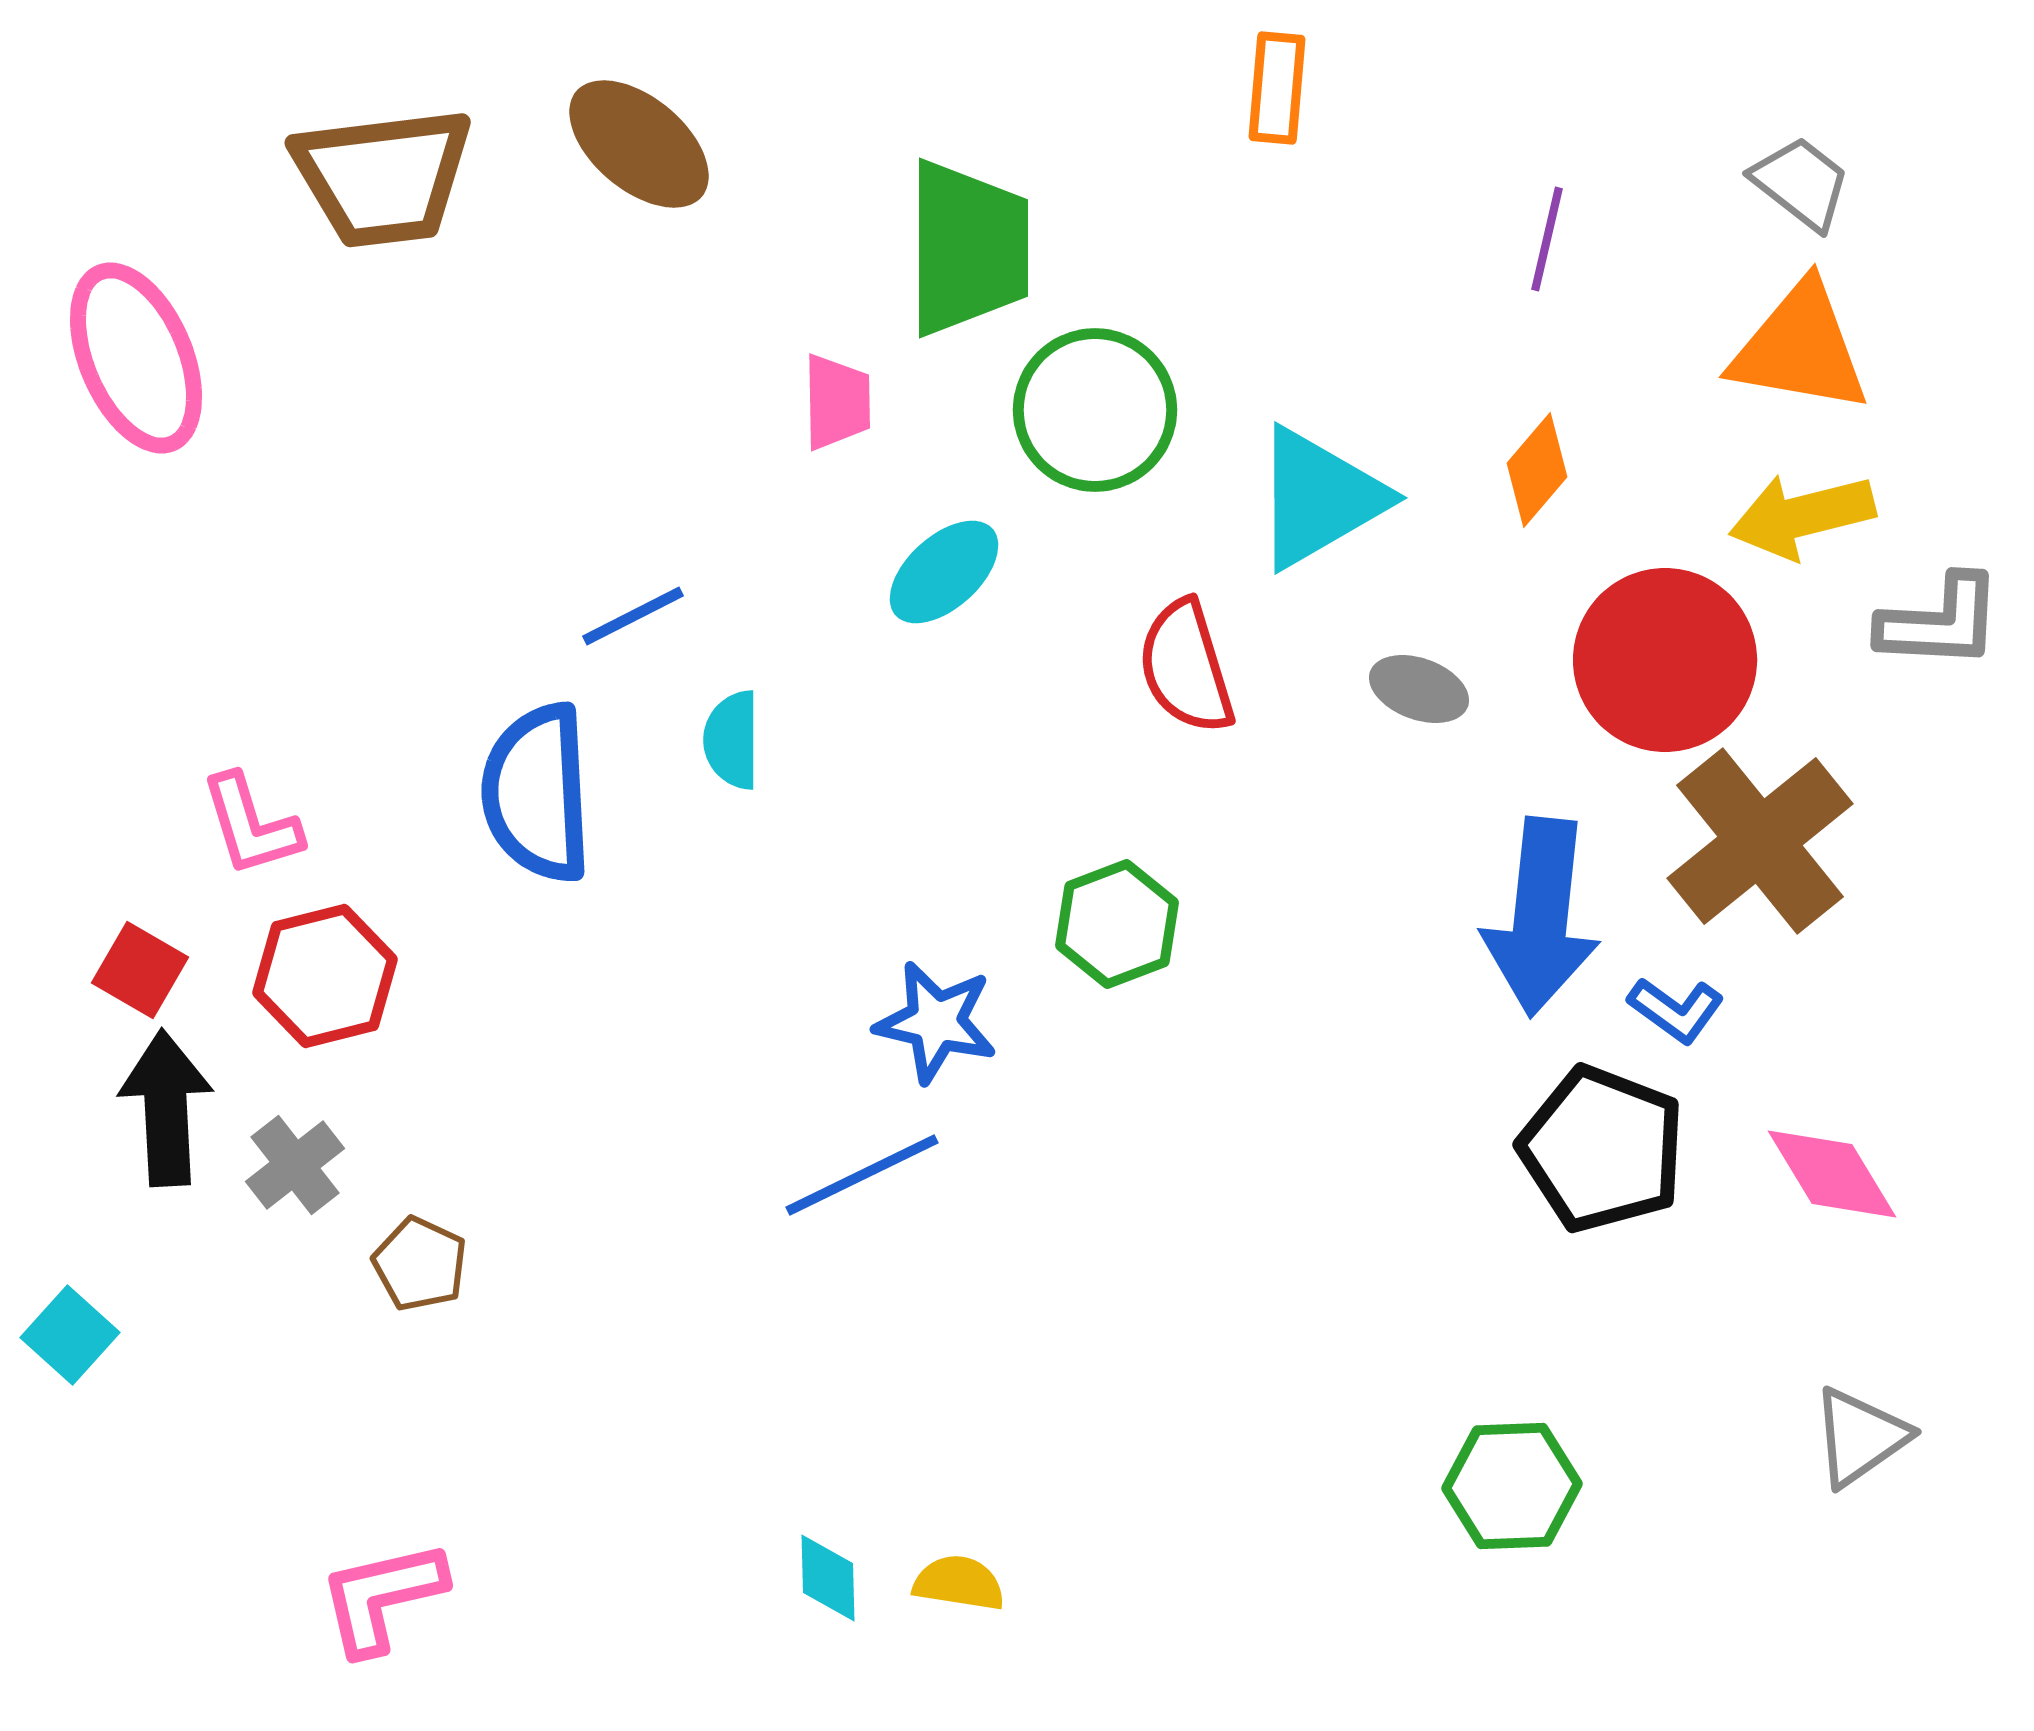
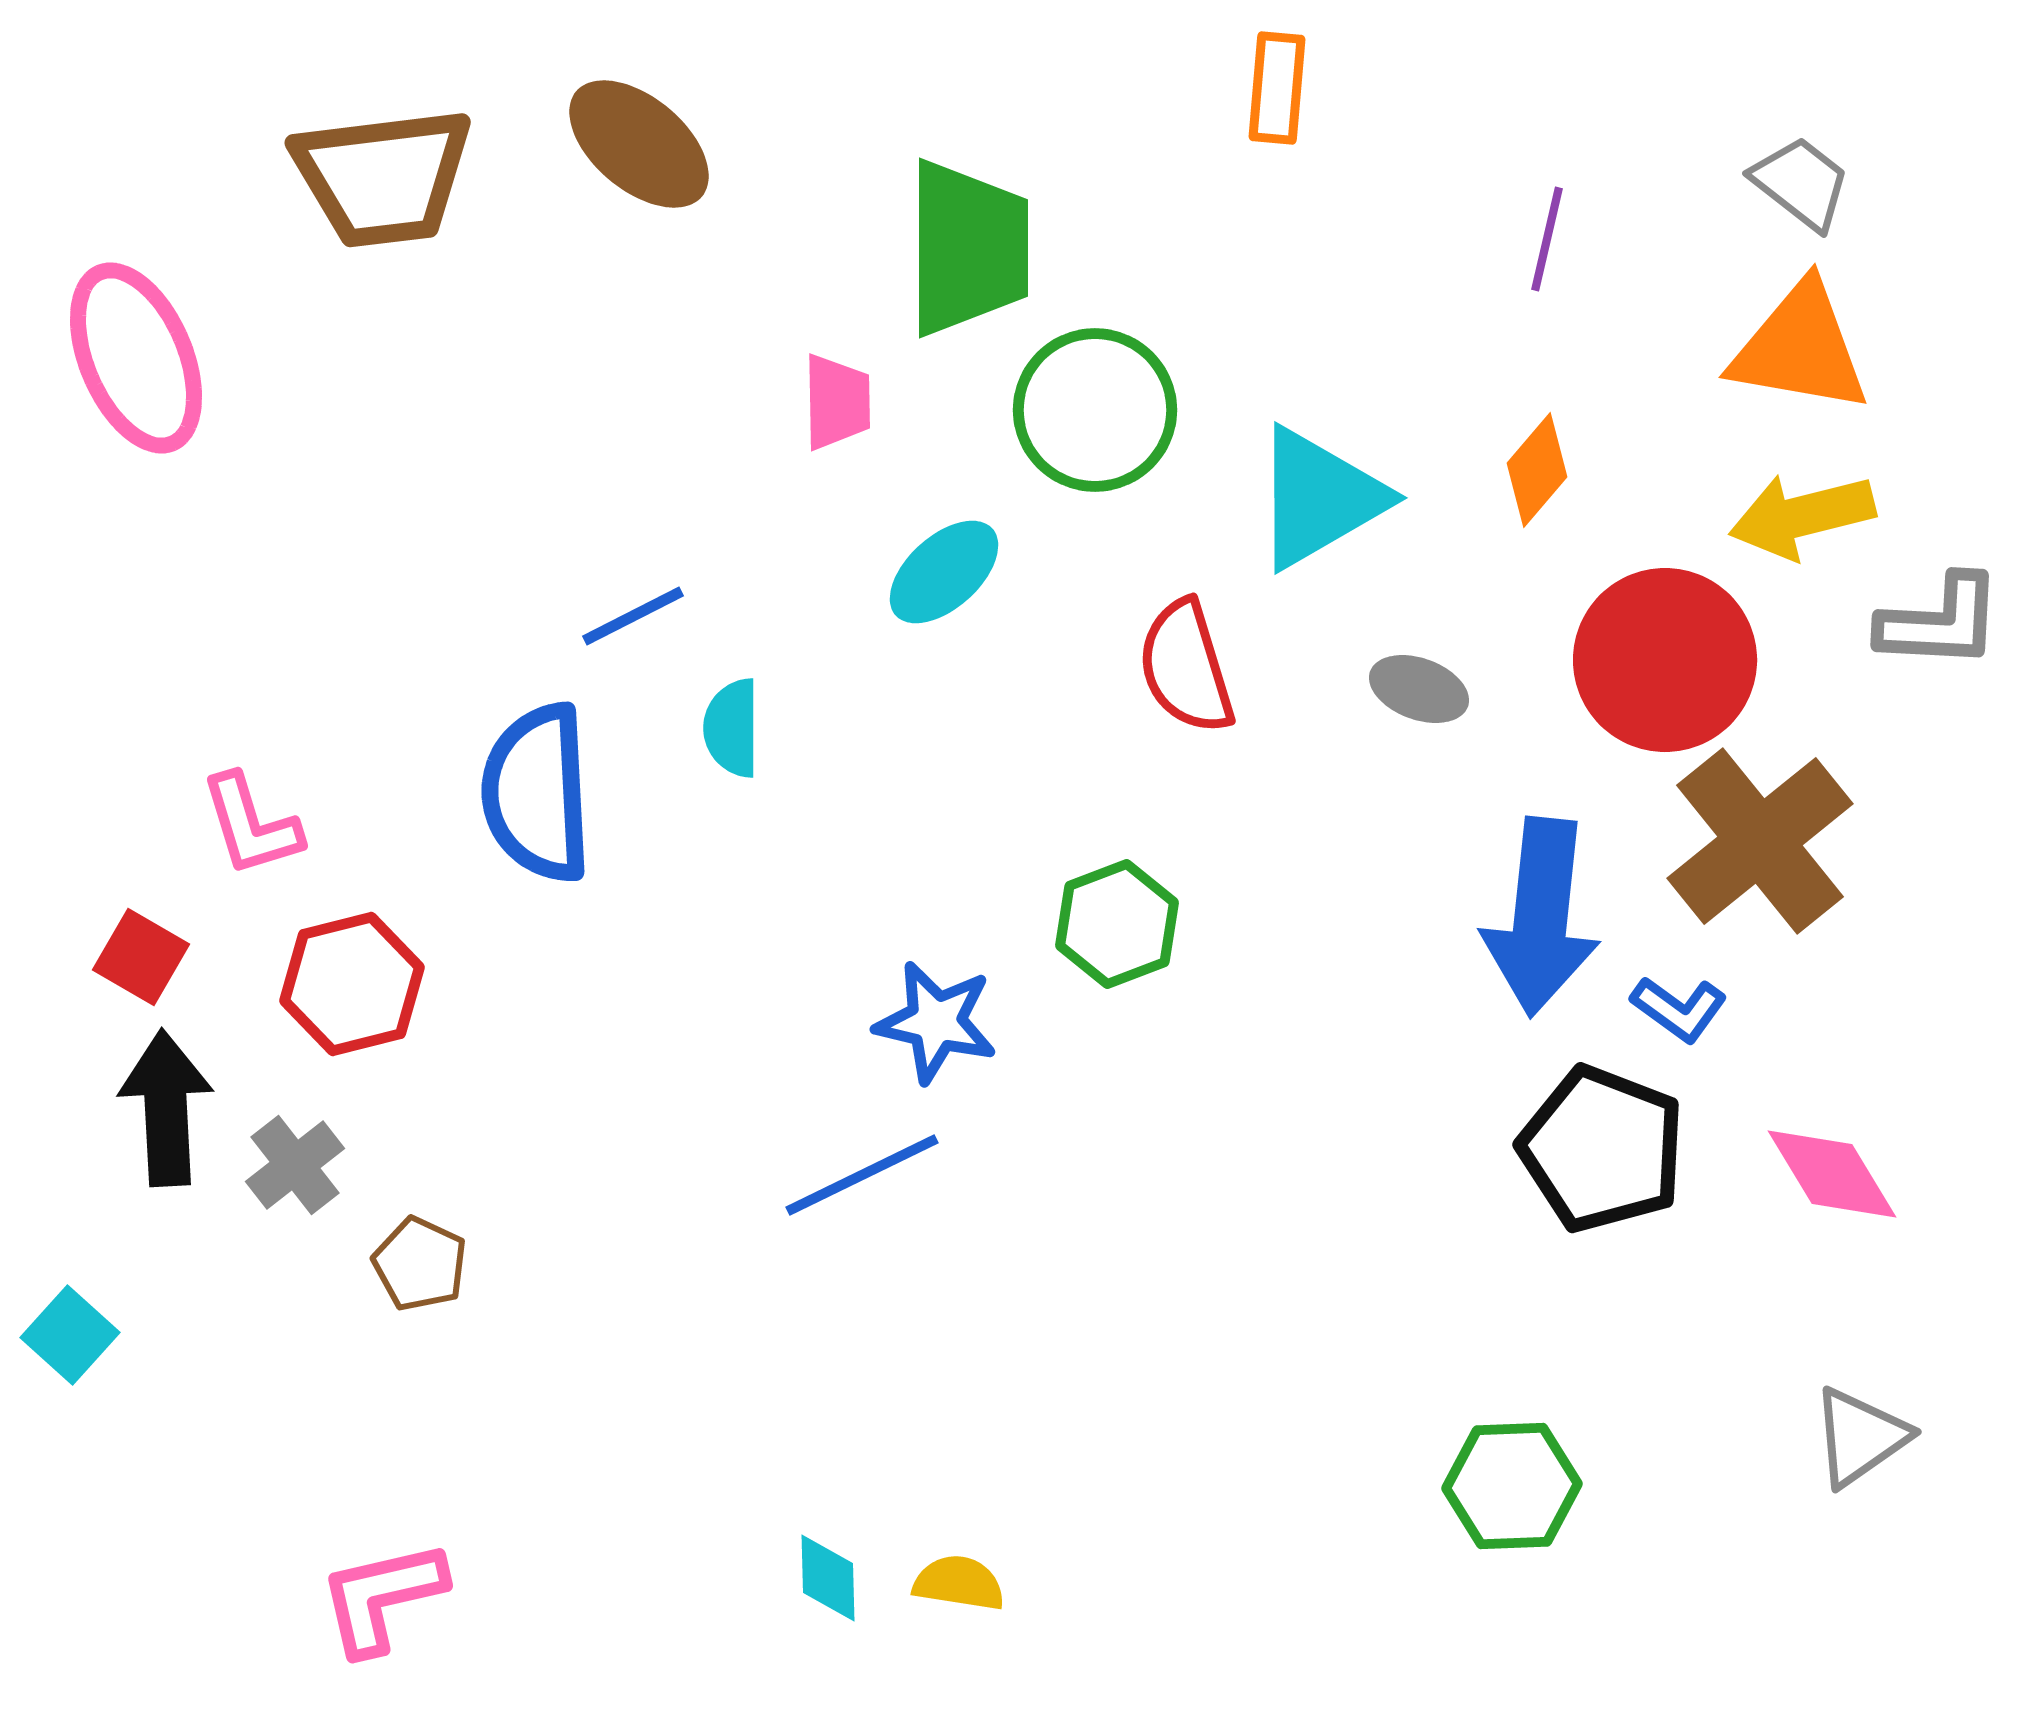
cyan semicircle at (732, 740): moved 12 px up
red square at (140, 970): moved 1 px right, 13 px up
red hexagon at (325, 976): moved 27 px right, 8 px down
blue L-shape at (1676, 1010): moved 3 px right, 1 px up
